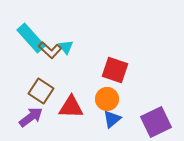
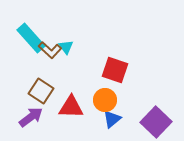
orange circle: moved 2 px left, 1 px down
purple square: rotated 20 degrees counterclockwise
